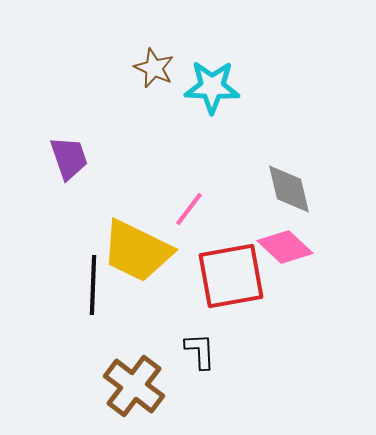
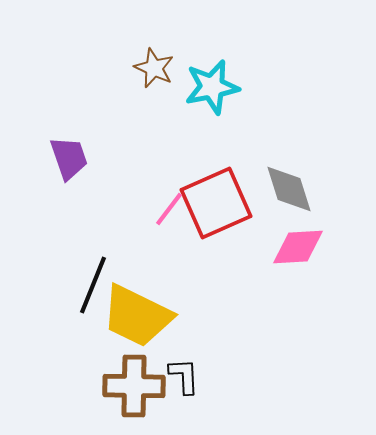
cyan star: rotated 14 degrees counterclockwise
gray diamond: rotated 4 degrees counterclockwise
pink line: moved 20 px left
pink diamond: moved 13 px right; rotated 46 degrees counterclockwise
yellow trapezoid: moved 65 px down
red square: moved 15 px left, 73 px up; rotated 14 degrees counterclockwise
black line: rotated 20 degrees clockwise
black L-shape: moved 16 px left, 25 px down
brown cross: rotated 36 degrees counterclockwise
